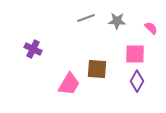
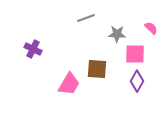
gray star: moved 13 px down
